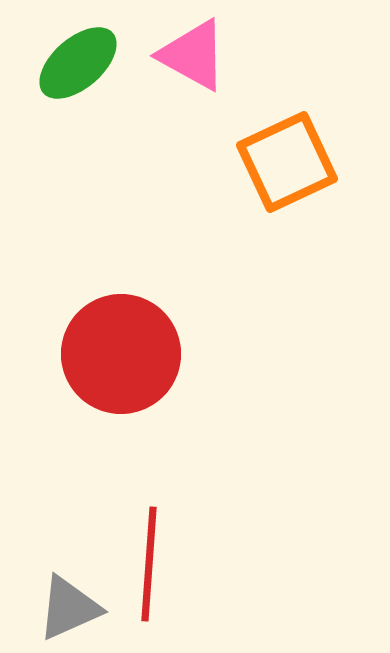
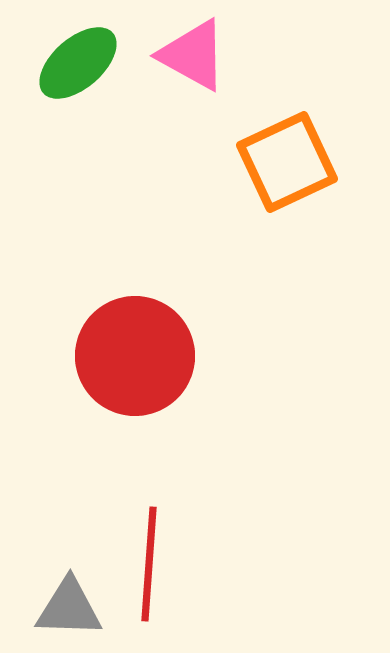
red circle: moved 14 px right, 2 px down
gray triangle: rotated 26 degrees clockwise
